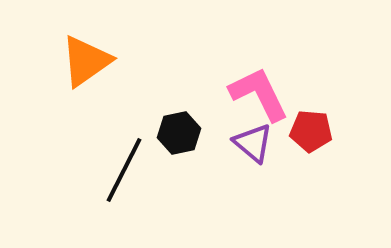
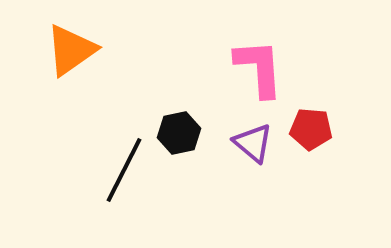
orange triangle: moved 15 px left, 11 px up
pink L-shape: moved 26 px up; rotated 22 degrees clockwise
red pentagon: moved 2 px up
